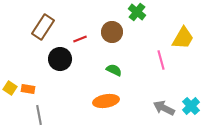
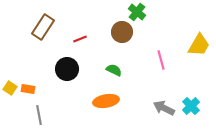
brown circle: moved 10 px right
yellow trapezoid: moved 16 px right, 7 px down
black circle: moved 7 px right, 10 px down
